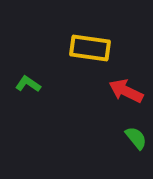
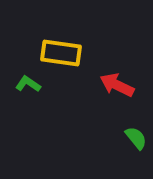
yellow rectangle: moved 29 px left, 5 px down
red arrow: moved 9 px left, 6 px up
